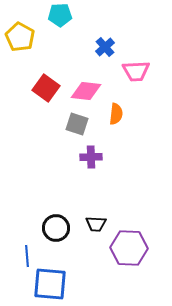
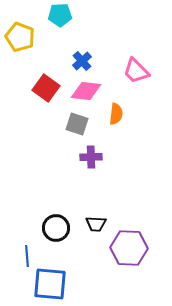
yellow pentagon: rotated 8 degrees counterclockwise
blue cross: moved 23 px left, 14 px down
pink trapezoid: rotated 48 degrees clockwise
